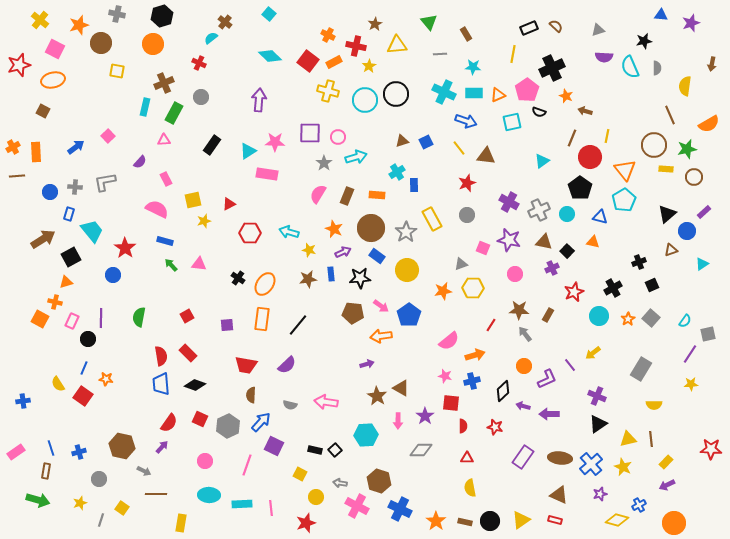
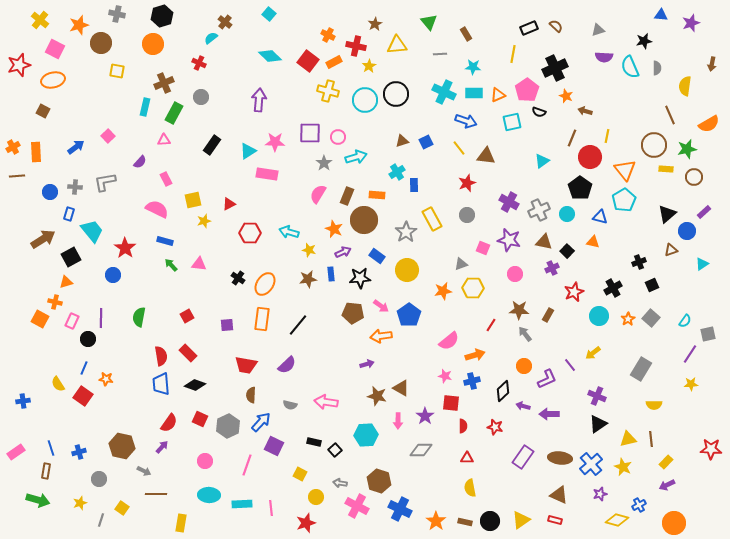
black cross at (552, 68): moved 3 px right
brown circle at (371, 228): moved 7 px left, 8 px up
brown star at (377, 396): rotated 18 degrees counterclockwise
black rectangle at (315, 450): moved 1 px left, 8 px up
